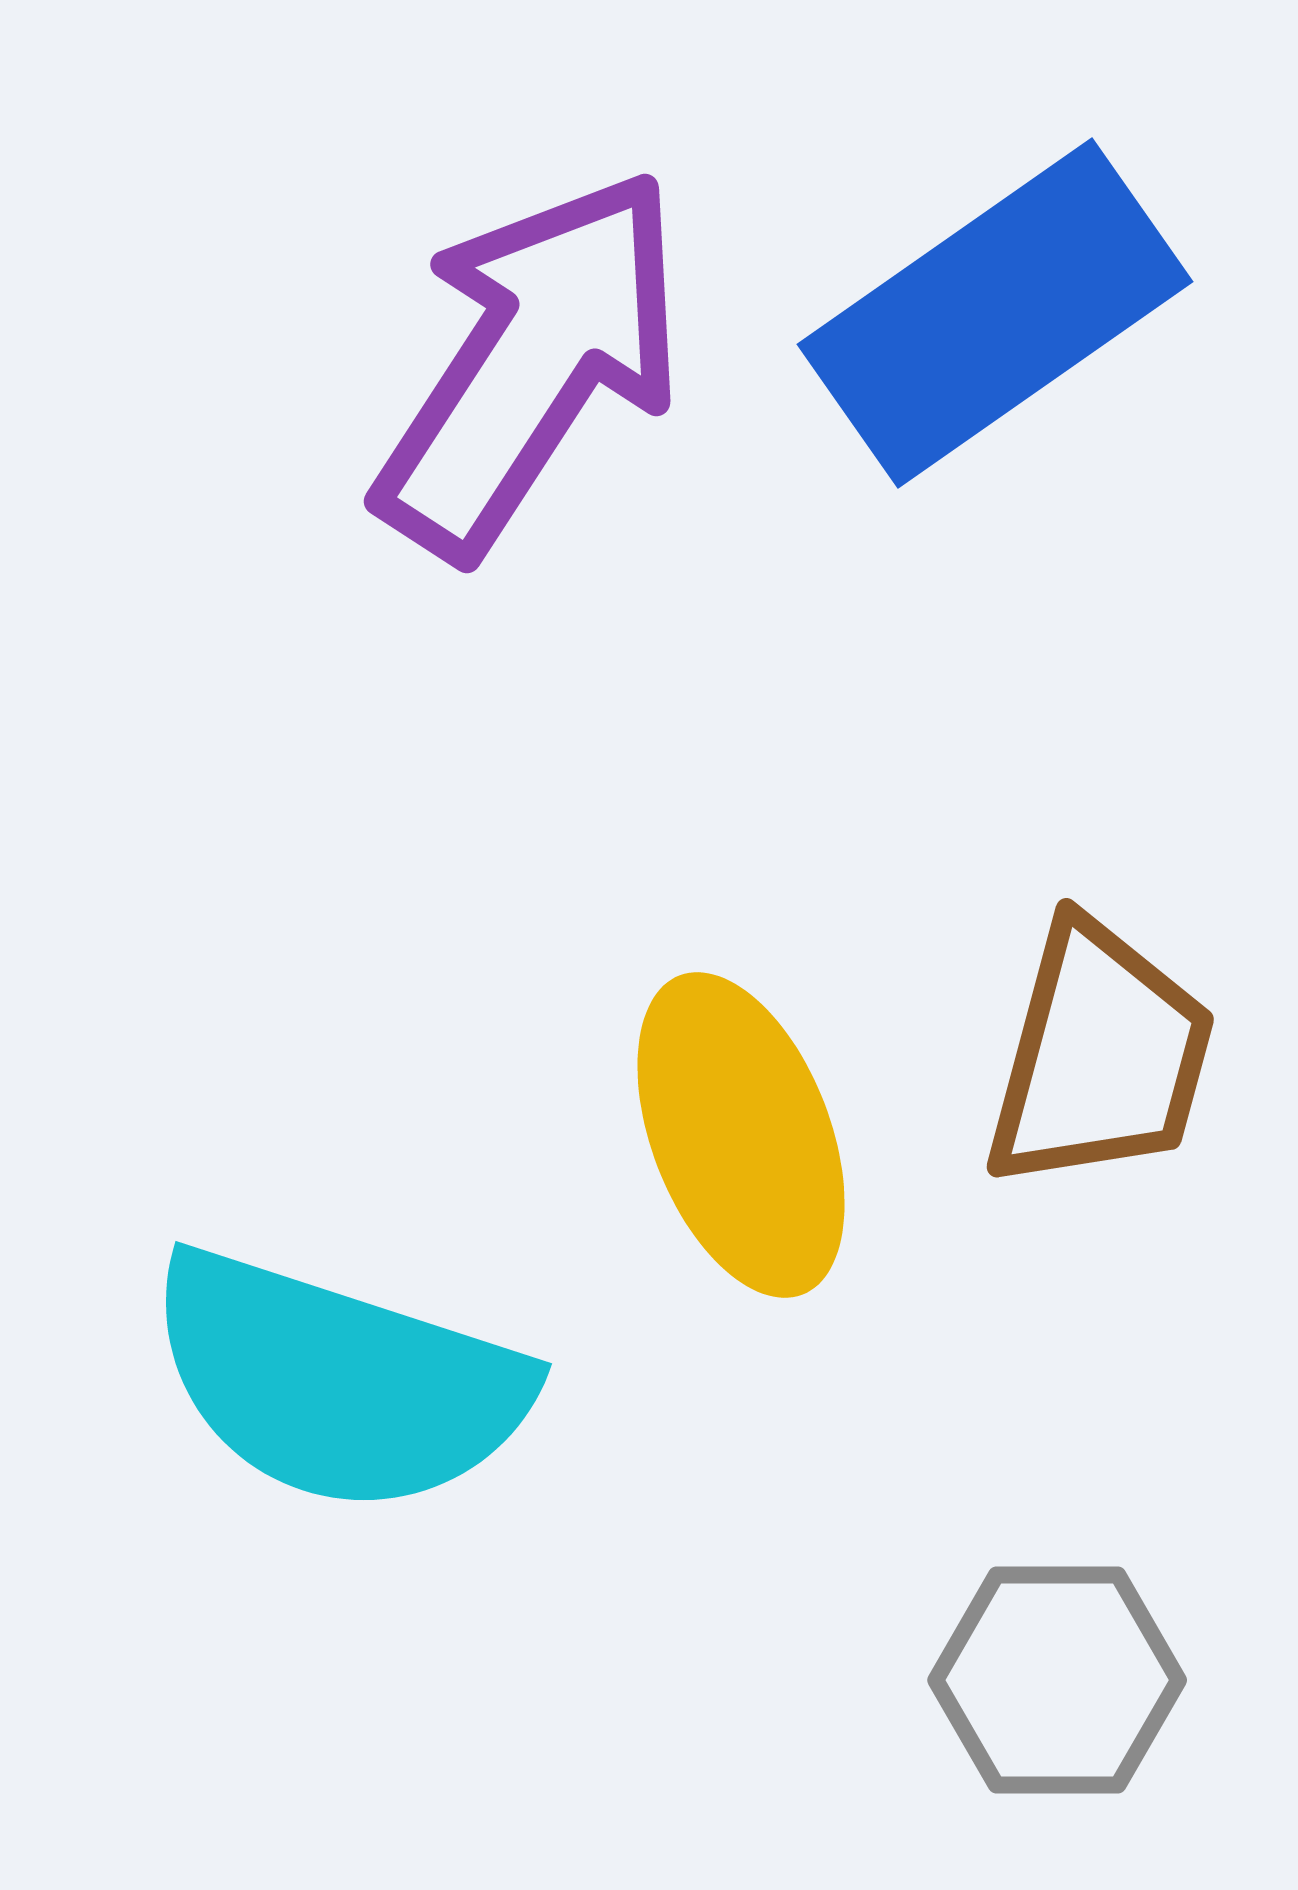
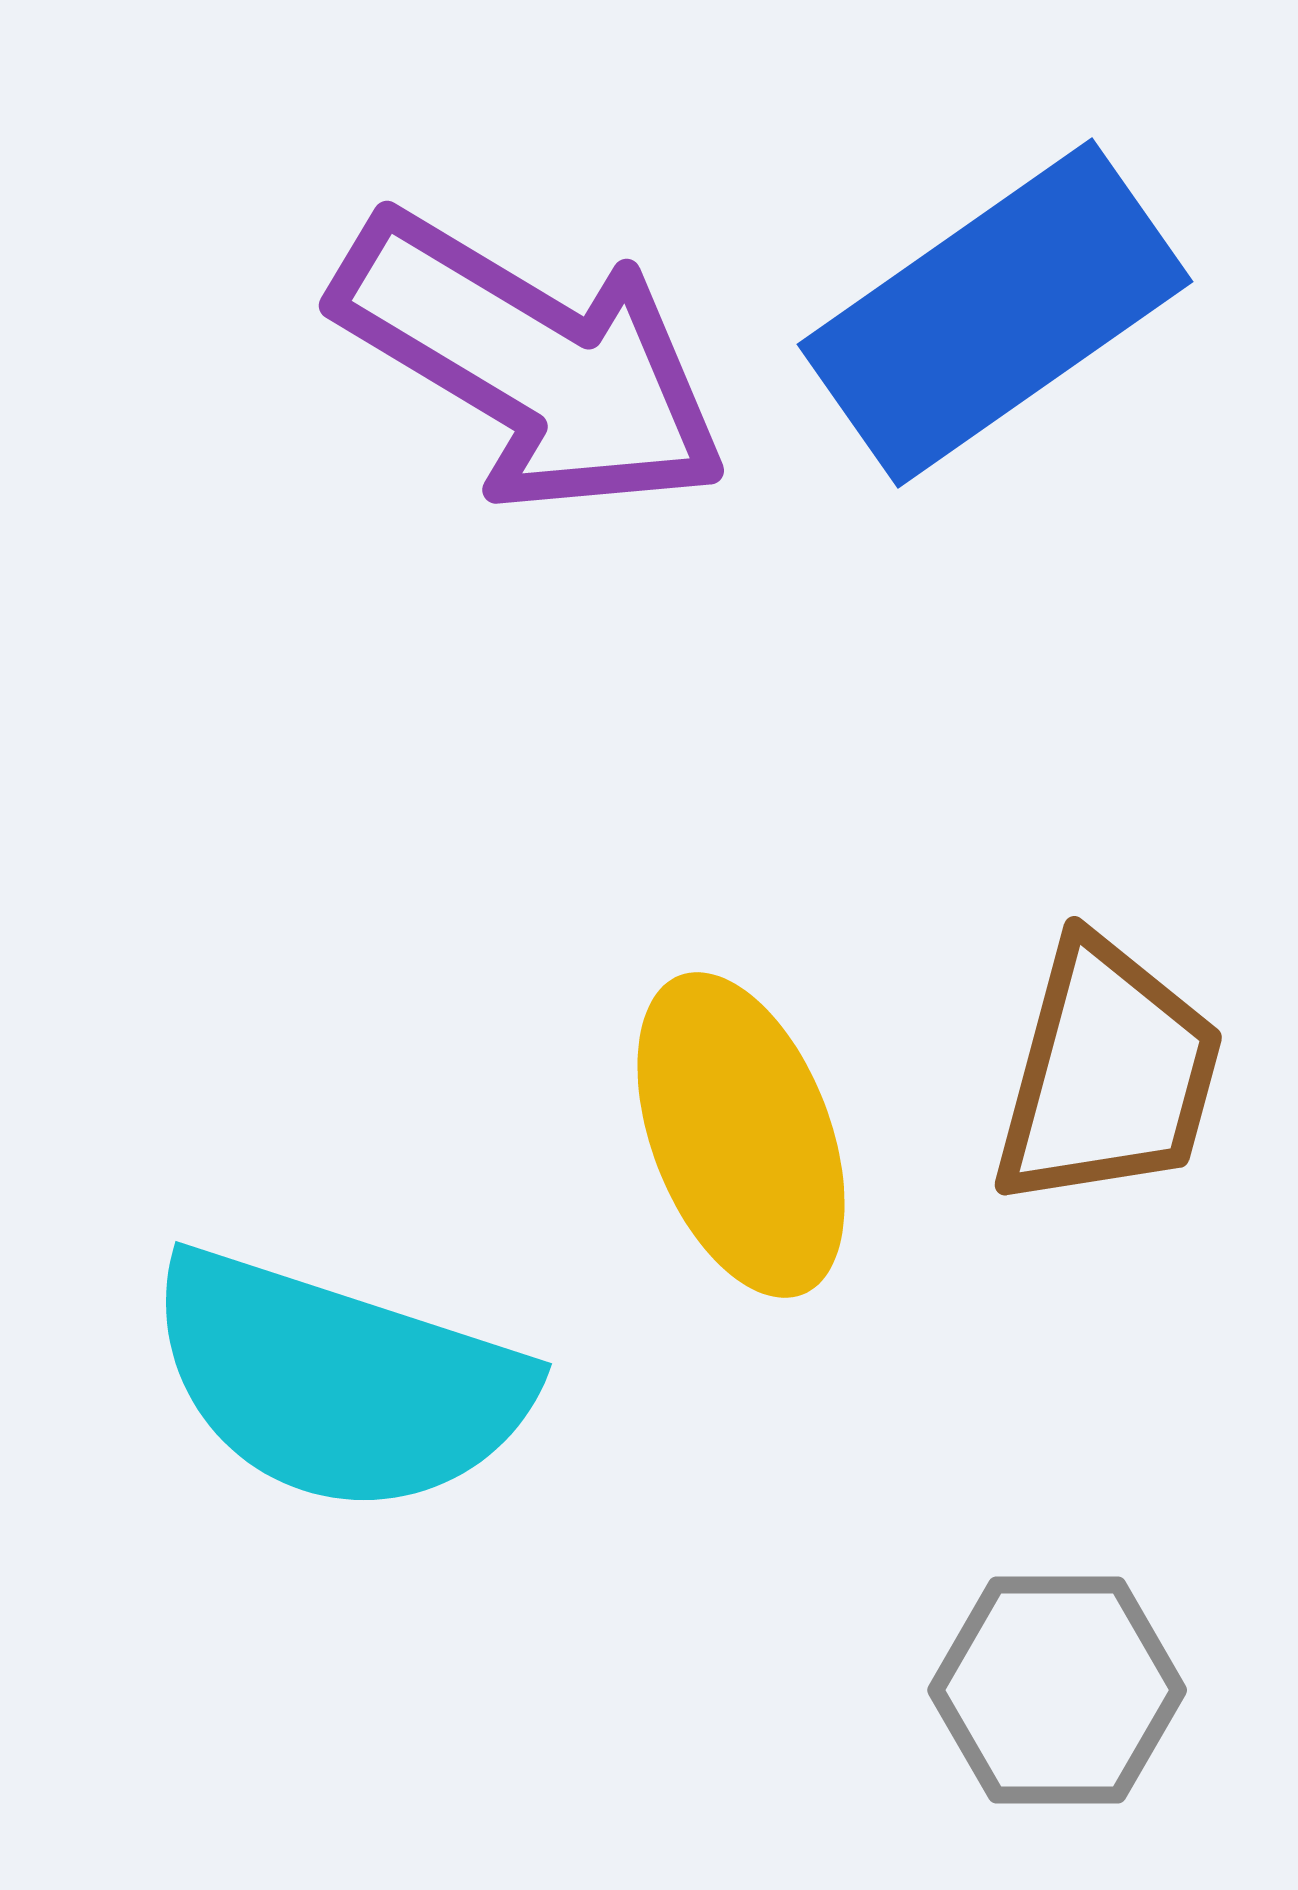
purple arrow: rotated 88 degrees clockwise
brown trapezoid: moved 8 px right, 18 px down
gray hexagon: moved 10 px down
